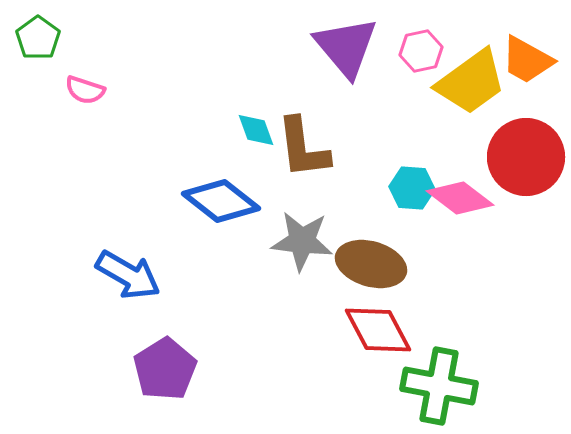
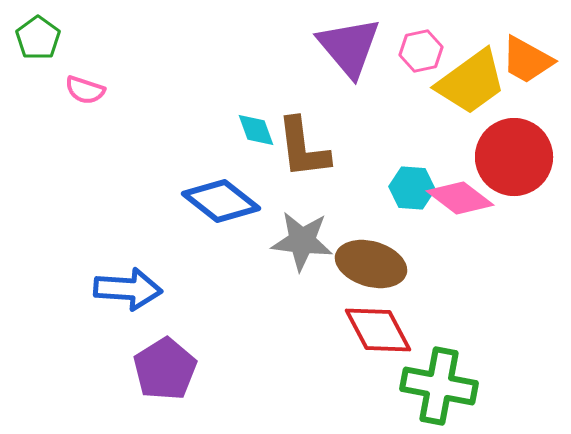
purple triangle: moved 3 px right
red circle: moved 12 px left
blue arrow: moved 14 px down; rotated 26 degrees counterclockwise
